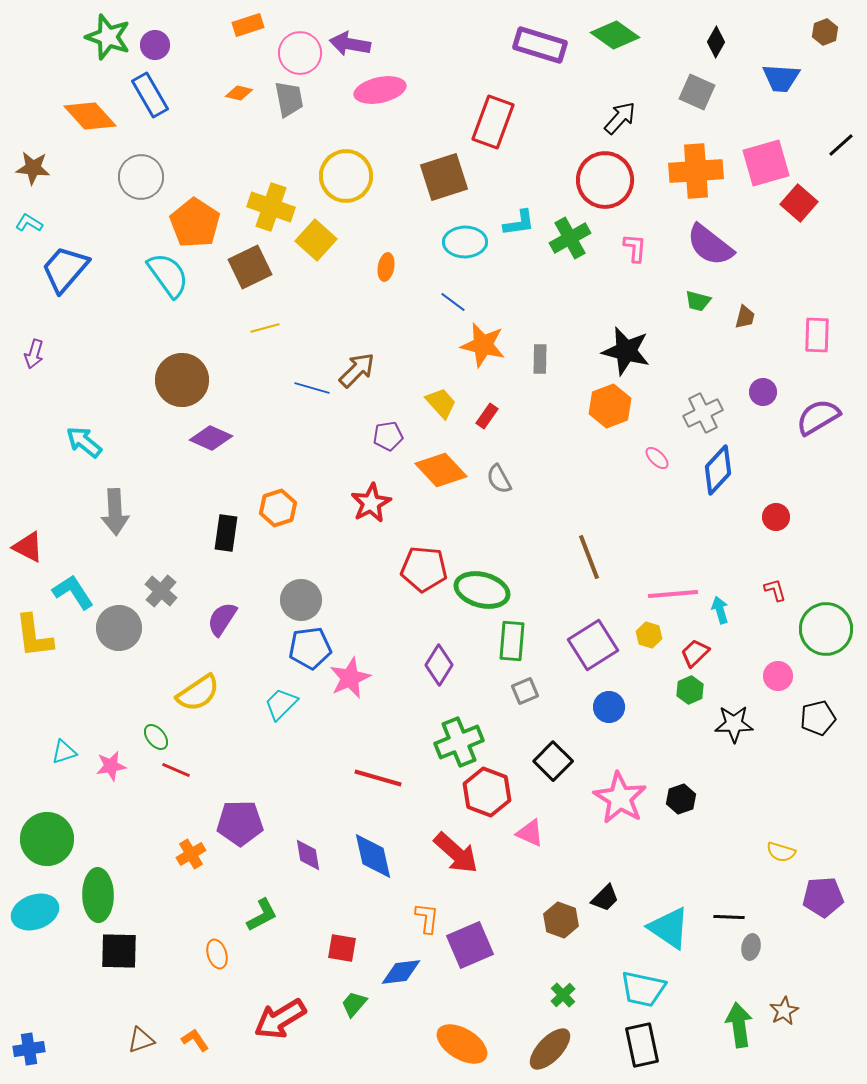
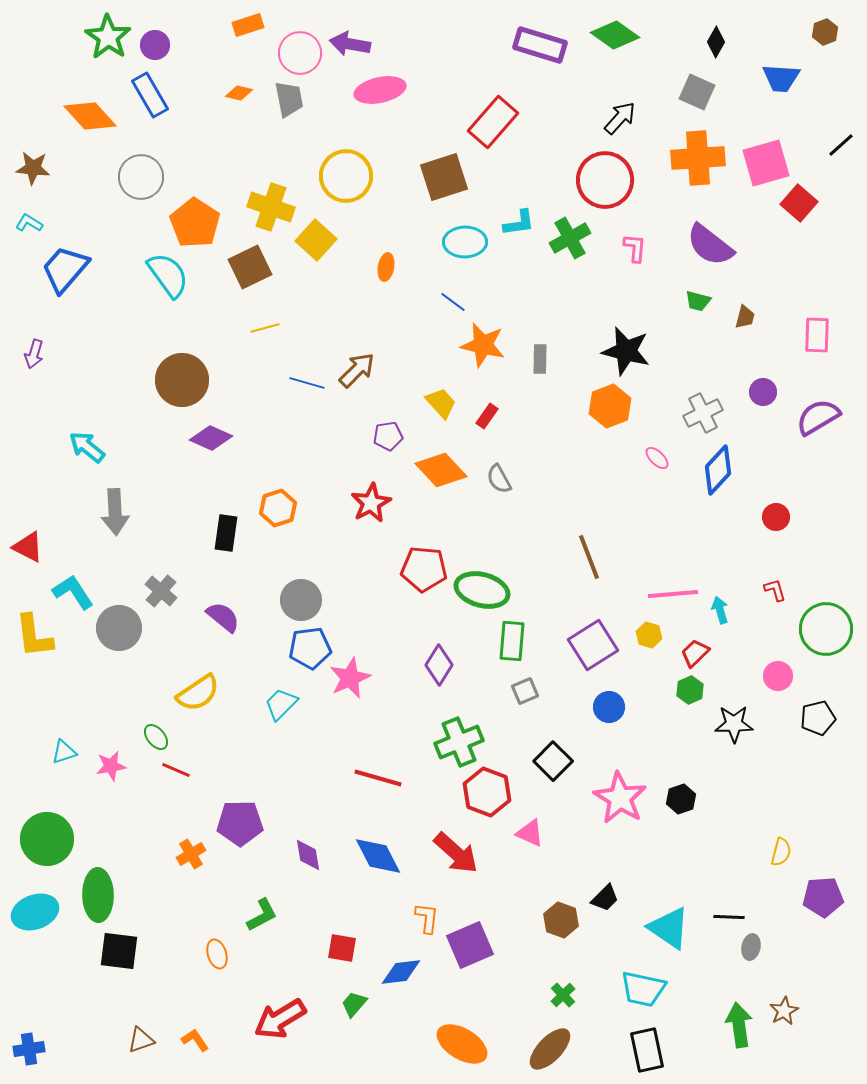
green star at (108, 37): rotated 15 degrees clockwise
red rectangle at (493, 122): rotated 21 degrees clockwise
orange cross at (696, 171): moved 2 px right, 13 px up
blue line at (312, 388): moved 5 px left, 5 px up
cyan arrow at (84, 442): moved 3 px right, 5 px down
purple semicircle at (222, 619): moved 1 px right, 2 px up; rotated 96 degrees clockwise
yellow semicircle at (781, 852): rotated 92 degrees counterclockwise
blue diamond at (373, 856): moved 5 px right; rotated 15 degrees counterclockwise
black square at (119, 951): rotated 6 degrees clockwise
black rectangle at (642, 1045): moved 5 px right, 5 px down
